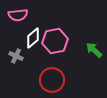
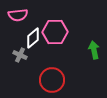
pink hexagon: moved 9 px up; rotated 10 degrees clockwise
green arrow: rotated 36 degrees clockwise
gray cross: moved 4 px right, 1 px up
